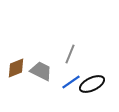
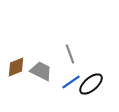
gray line: rotated 42 degrees counterclockwise
brown diamond: moved 1 px up
black ellipse: moved 1 px left; rotated 15 degrees counterclockwise
